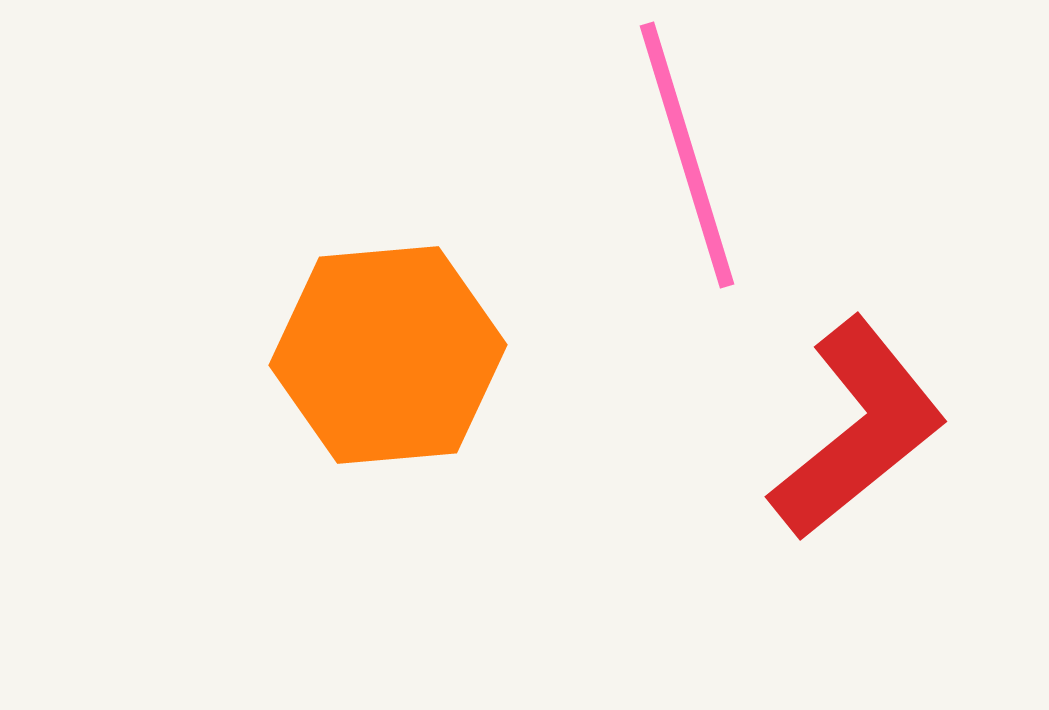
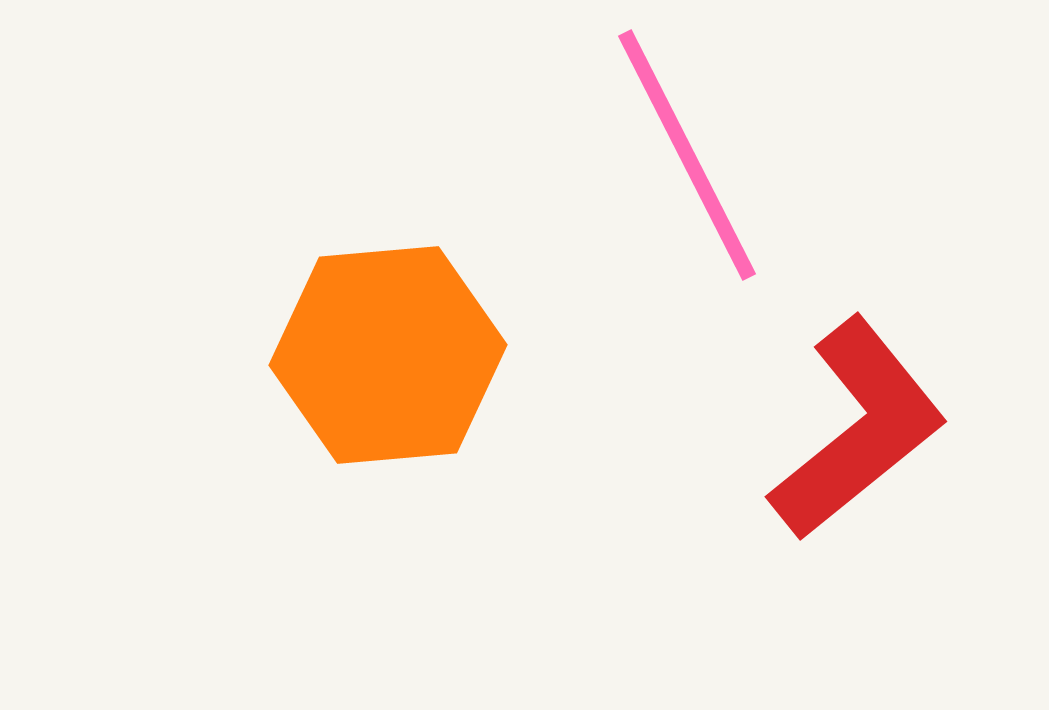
pink line: rotated 10 degrees counterclockwise
